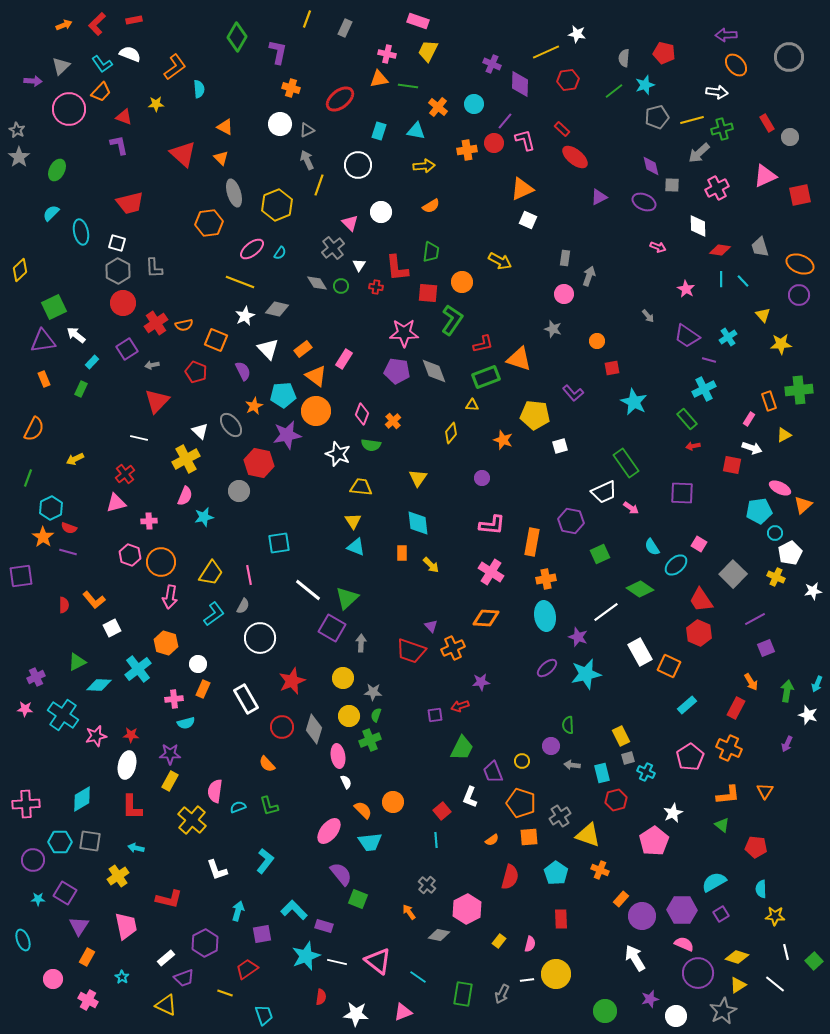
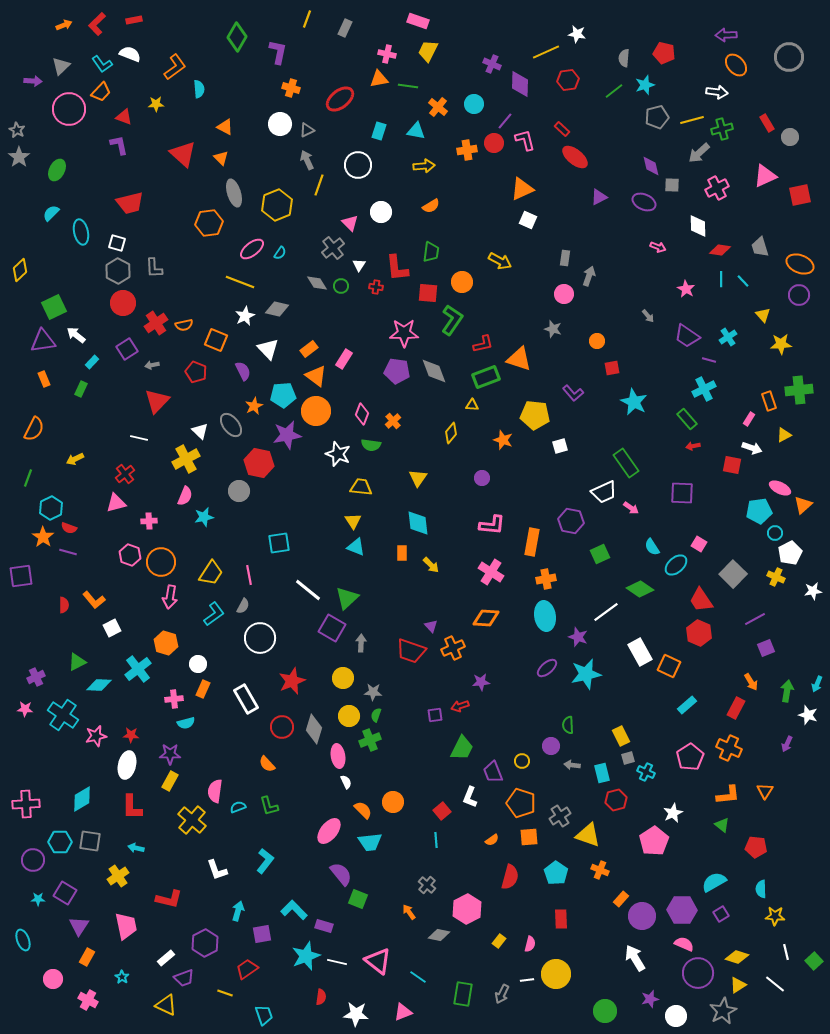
orange rectangle at (303, 349): moved 6 px right
